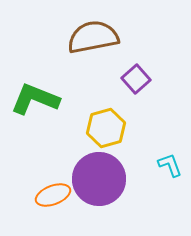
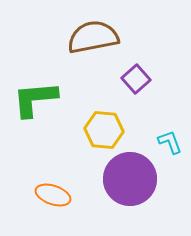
green L-shape: rotated 27 degrees counterclockwise
yellow hexagon: moved 2 px left, 2 px down; rotated 21 degrees clockwise
cyan L-shape: moved 23 px up
purple circle: moved 31 px right
orange ellipse: rotated 40 degrees clockwise
